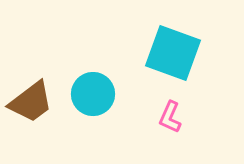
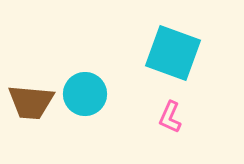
cyan circle: moved 8 px left
brown trapezoid: rotated 42 degrees clockwise
